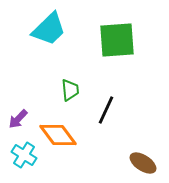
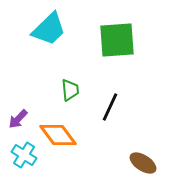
black line: moved 4 px right, 3 px up
